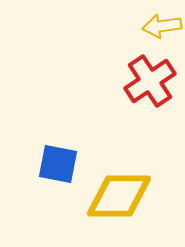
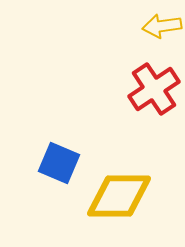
red cross: moved 4 px right, 8 px down
blue square: moved 1 px right, 1 px up; rotated 12 degrees clockwise
